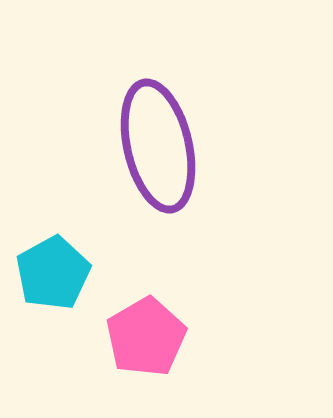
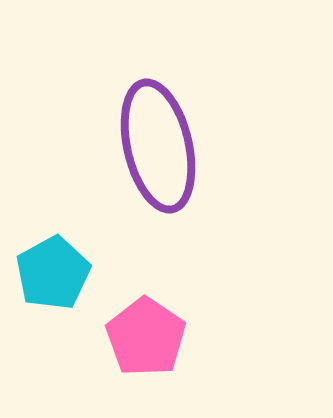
pink pentagon: rotated 8 degrees counterclockwise
